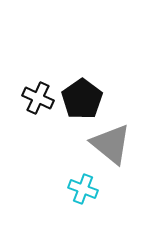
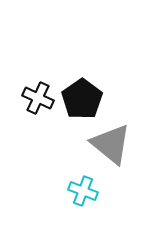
cyan cross: moved 2 px down
